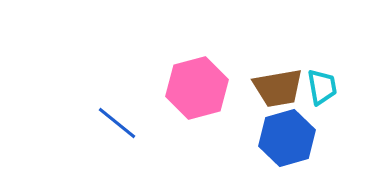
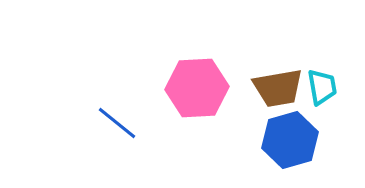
pink hexagon: rotated 12 degrees clockwise
blue hexagon: moved 3 px right, 2 px down
